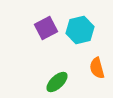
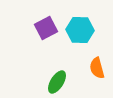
cyan hexagon: rotated 16 degrees clockwise
green ellipse: rotated 15 degrees counterclockwise
